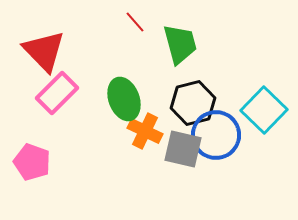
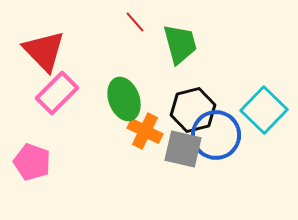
black hexagon: moved 7 px down
